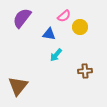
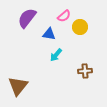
purple semicircle: moved 5 px right
